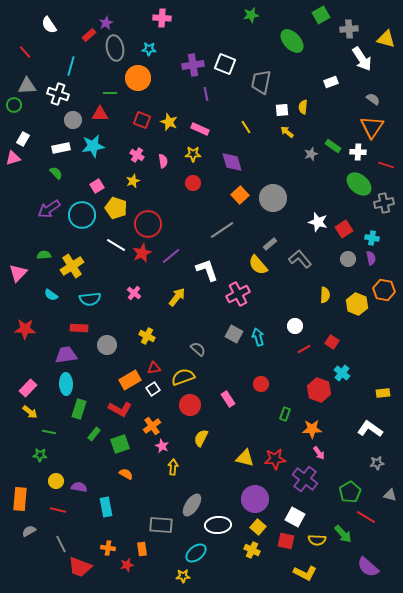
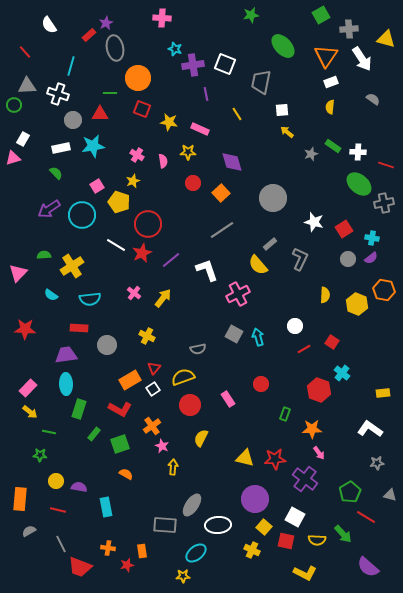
green ellipse at (292, 41): moved 9 px left, 5 px down
cyan star at (149, 49): moved 26 px right; rotated 16 degrees clockwise
yellow semicircle at (303, 107): moved 27 px right
red square at (142, 120): moved 11 px up
yellow star at (169, 122): rotated 12 degrees counterclockwise
yellow line at (246, 127): moved 9 px left, 13 px up
orange triangle at (372, 127): moved 46 px left, 71 px up
yellow star at (193, 154): moved 5 px left, 2 px up
orange square at (240, 195): moved 19 px left, 2 px up
yellow pentagon at (116, 208): moved 3 px right, 6 px up
white star at (318, 222): moved 4 px left
purple line at (171, 256): moved 4 px down
purple semicircle at (371, 258): rotated 64 degrees clockwise
gray L-shape at (300, 259): rotated 65 degrees clockwise
yellow arrow at (177, 297): moved 14 px left, 1 px down
gray semicircle at (198, 349): rotated 126 degrees clockwise
red triangle at (154, 368): rotated 40 degrees counterclockwise
gray rectangle at (161, 525): moved 4 px right
yellow square at (258, 527): moved 6 px right
orange rectangle at (142, 549): moved 2 px down
